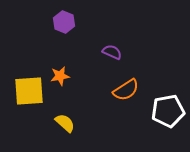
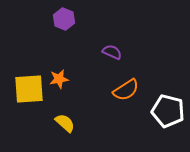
purple hexagon: moved 3 px up
orange star: moved 1 px left, 3 px down
yellow square: moved 2 px up
white pentagon: rotated 24 degrees clockwise
